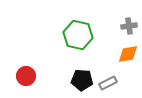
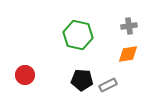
red circle: moved 1 px left, 1 px up
gray rectangle: moved 2 px down
